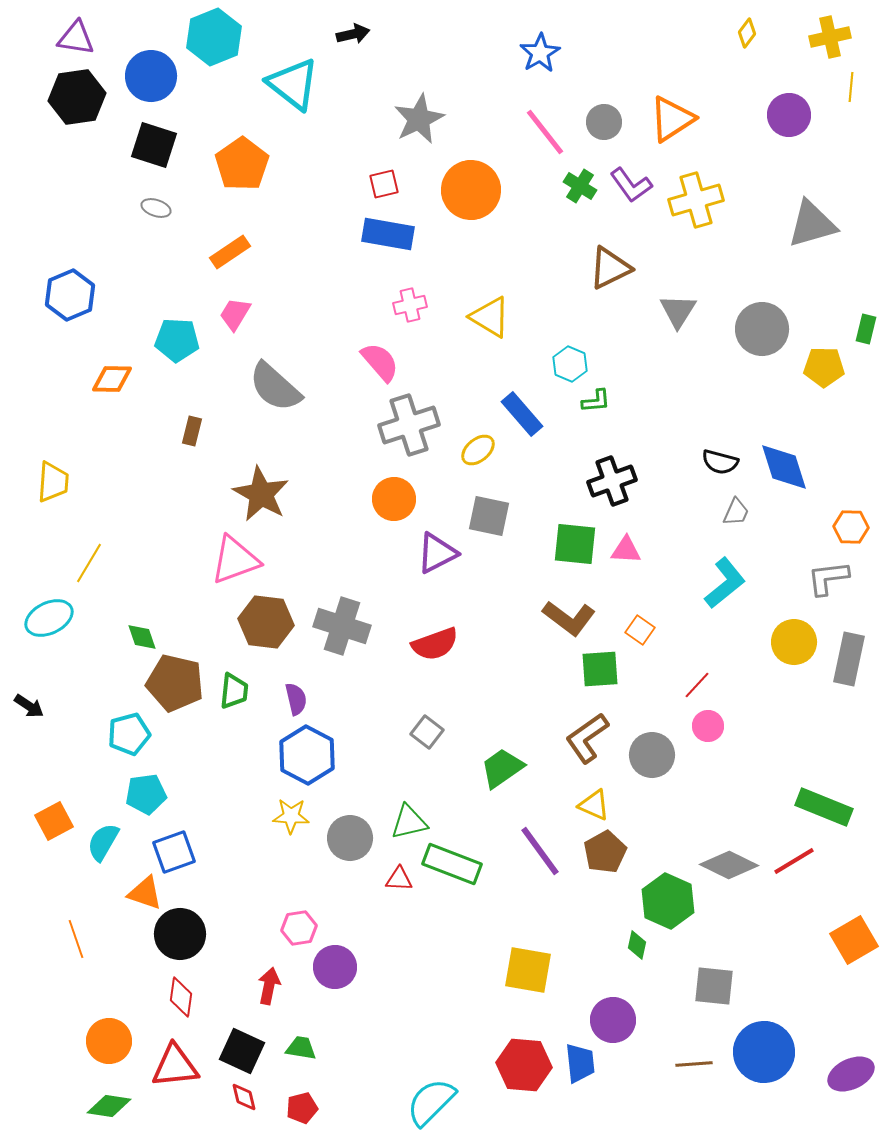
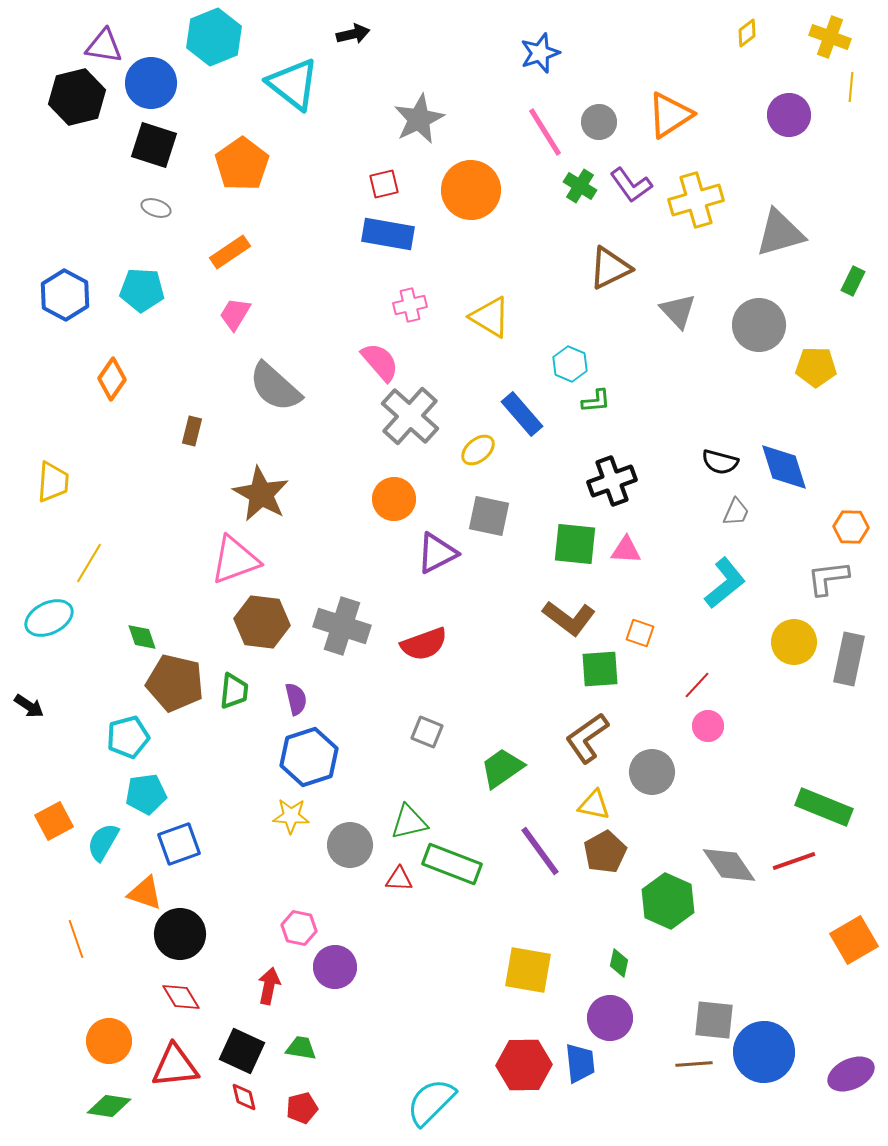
yellow diamond at (747, 33): rotated 16 degrees clockwise
yellow cross at (830, 37): rotated 33 degrees clockwise
purple triangle at (76, 38): moved 28 px right, 8 px down
blue star at (540, 53): rotated 12 degrees clockwise
blue circle at (151, 76): moved 7 px down
black hexagon at (77, 97): rotated 6 degrees counterclockwise
orange triangle at (672, 119): moved 2 px left, 4 px up
gray circle at (604, 122): moved 5 px left
pink line at (545, 132): rotated 6 degrees clockwise
gray triangle at (812, 224): moved 32 px left, 9 px down
blue hexagon at (70, 295): moved 5 px left; rotated 9 degrees counterclockwise
gray triangle at (678, 311): rotated 15 degrees counterclockwise
gray circle at (762, 329): moved 3 px left, 4 px up
green rectangle at (866, 329): moved 13 px left, 48 px up; rotated 12 degrees clockwise
cyan pentagon at (177, 340): moved 35 px left, 50 px up
yellow pentagon at (824, 367): moved 8 px left
orange diamond at (112, 379): rotated 57 degrees counterclockwise
gray cross at (409, 425): moved 1 px right, 9 px up; rotated 30 degrees counterclockwise
brown hexagon at (266, 622): moved 4 px left
orange square at (640, 630): moved 3 px down; rotated 16 degrees counterclockwise
red semicircle at (435, 644): moved 11 px left
gray square at (427, 732): rotated 16 degrees counterclockwise
cyan pentagon at (129, 734): moved 1 px left, 3 px down
blue hexagon at (307, 755): moved 2 px right, 2 px down; rotated 14 degrees clockwise
gray circle at (652, 755): moved 17 px down
yellow triangle at (594, 805): rotated 12 degrees counterclockwise
gray circle at (350, 838): moved 7 px down
blue square at (174, 852): moved 5 px right, 8 px up
red line at (794, 861): rotated 12 degrees clockwise
gray diamond at (729, 865): rotated 30 degrees clockwise
pink hexagon at (299, 928): rotated 20 degrees clockwise
green diamond at (637, 945): moved 18 px left, 18 px down
gray square at (714, 986): moved 34 px down
red diamond at (181, 997): rotated 39 degrees counterclockwise
purple circle at (613, 1020): moved 3 px left, 2 px up
red hexagon at (524, 1065): rotated 6 degrees counterclockwise
